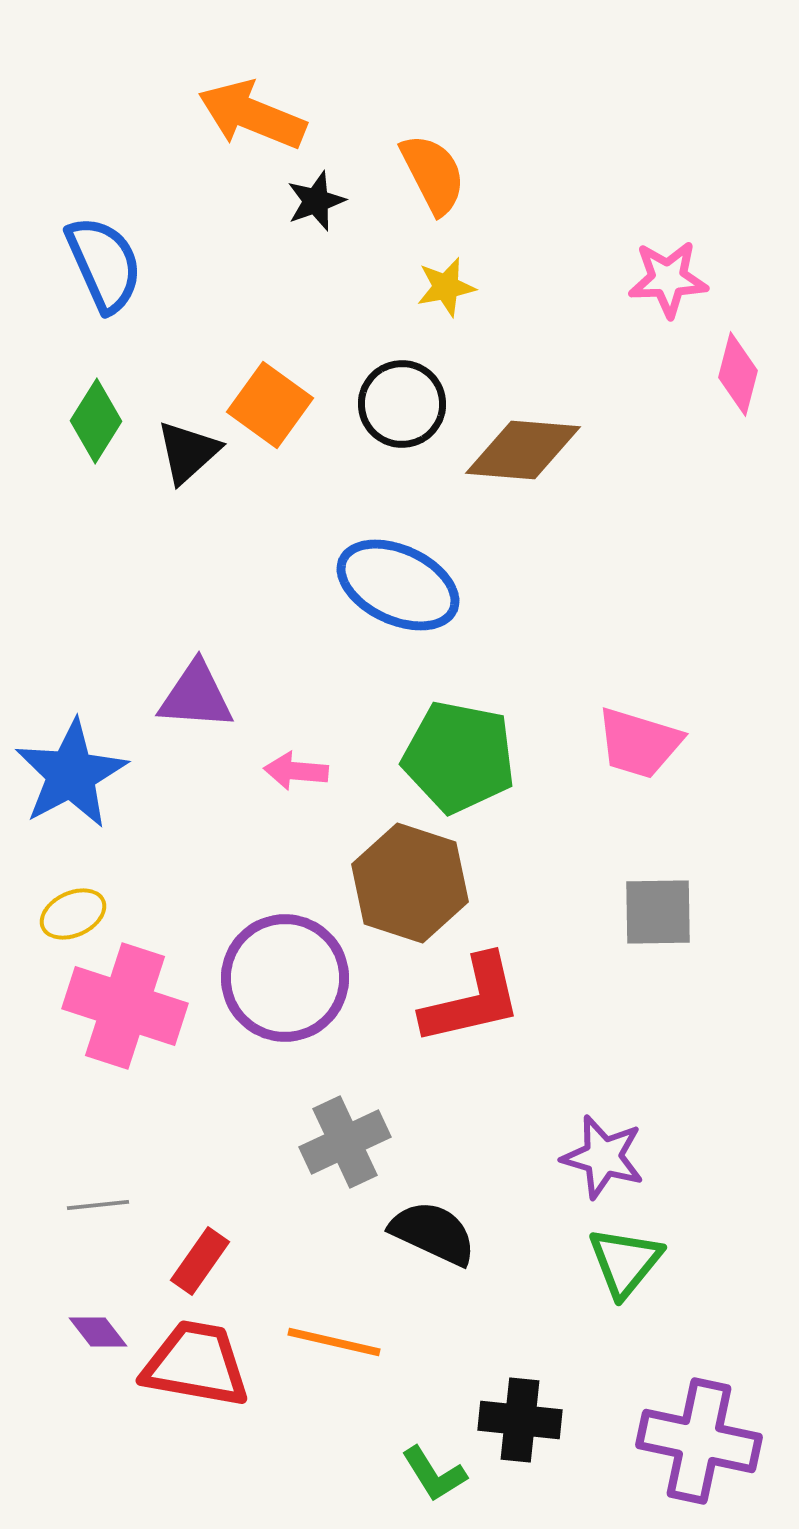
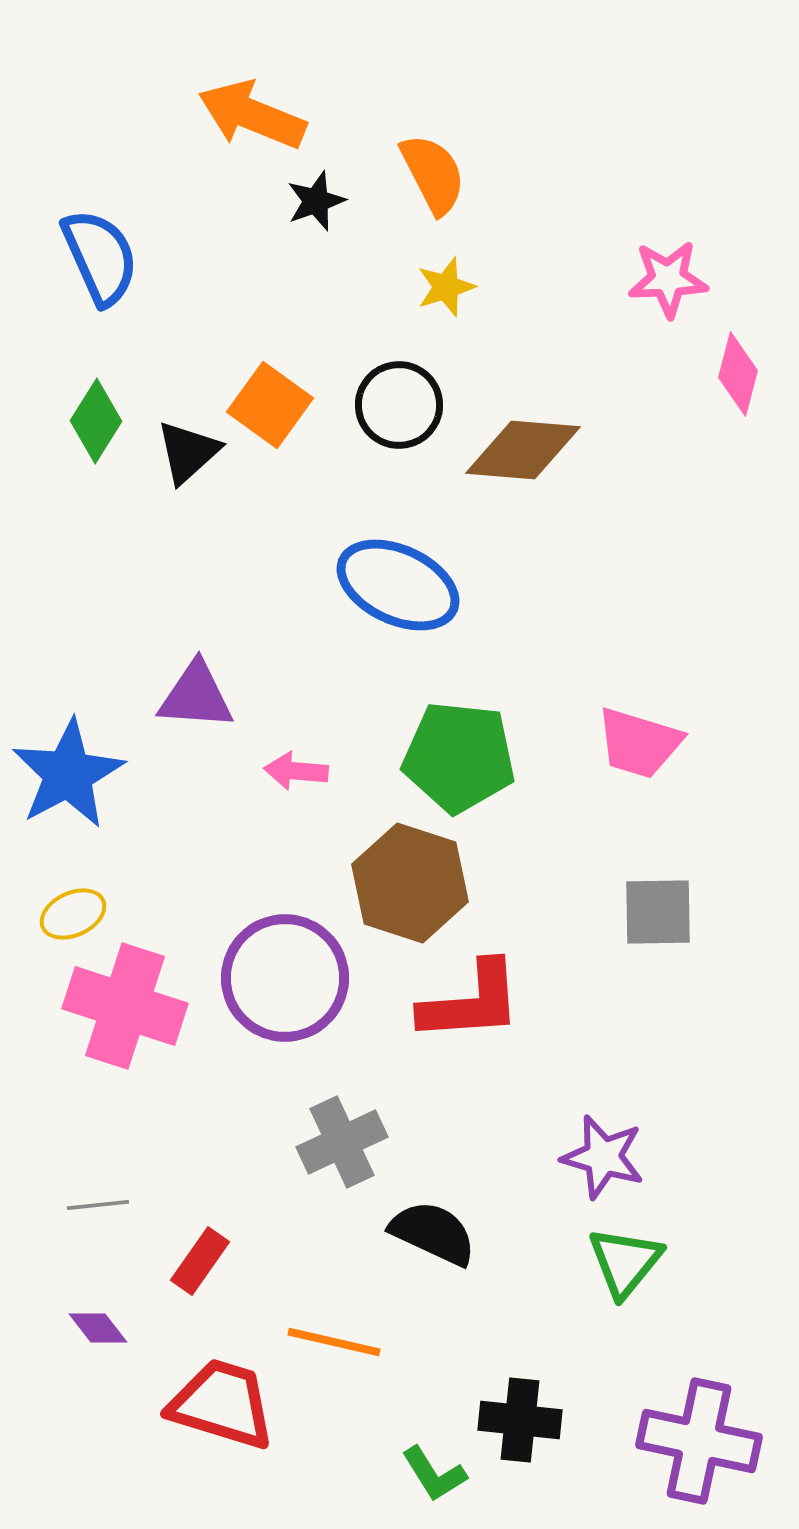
blue semicircle: moved 4 px left, 7 px up
yellow star: rotated 6 degrees counterclockwise
black circle: moved 3 px left, 1 px down
green pentagon: rotated 5 degrees counterclockwise
blue star: moved 3 px left
red L-shape: moved 1 px left, 2 px down; rotated 9 degrees clockwise
gray cross: moved 3 px left
purple diamond: moved 4 px up
red trapezoid: moved 26 px right, 40 px down; rotated 7 degrees clockwise
